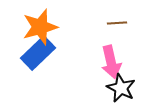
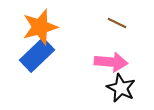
brown line: rotated 30 degrees clockwise
blue rectangle: moved 1 px left, 2 px down
pink arrow: rotated 72 degrees counterclockwise
